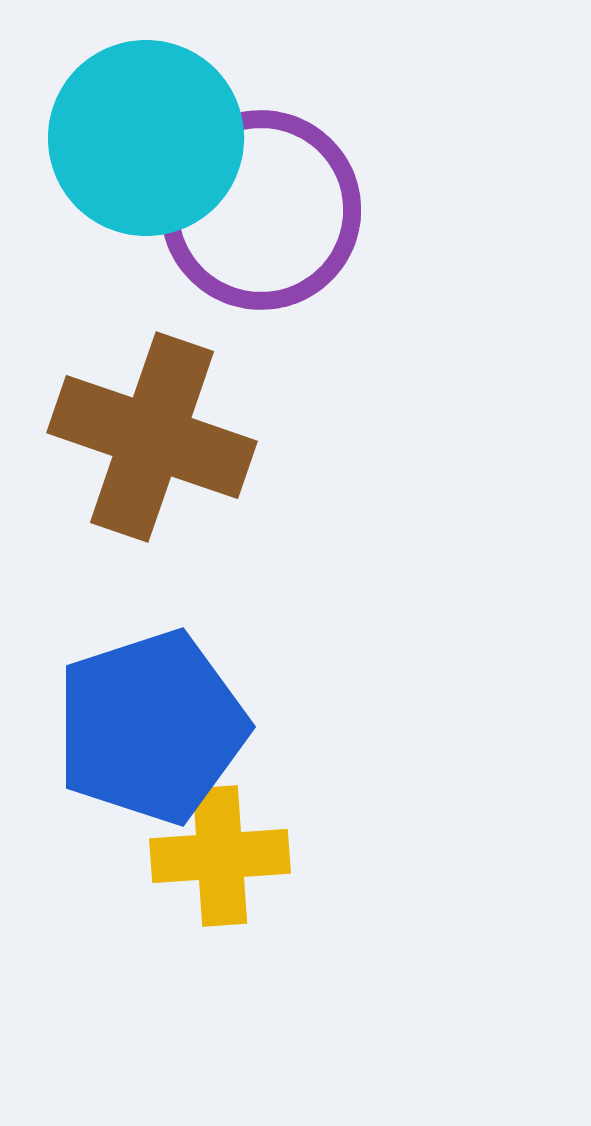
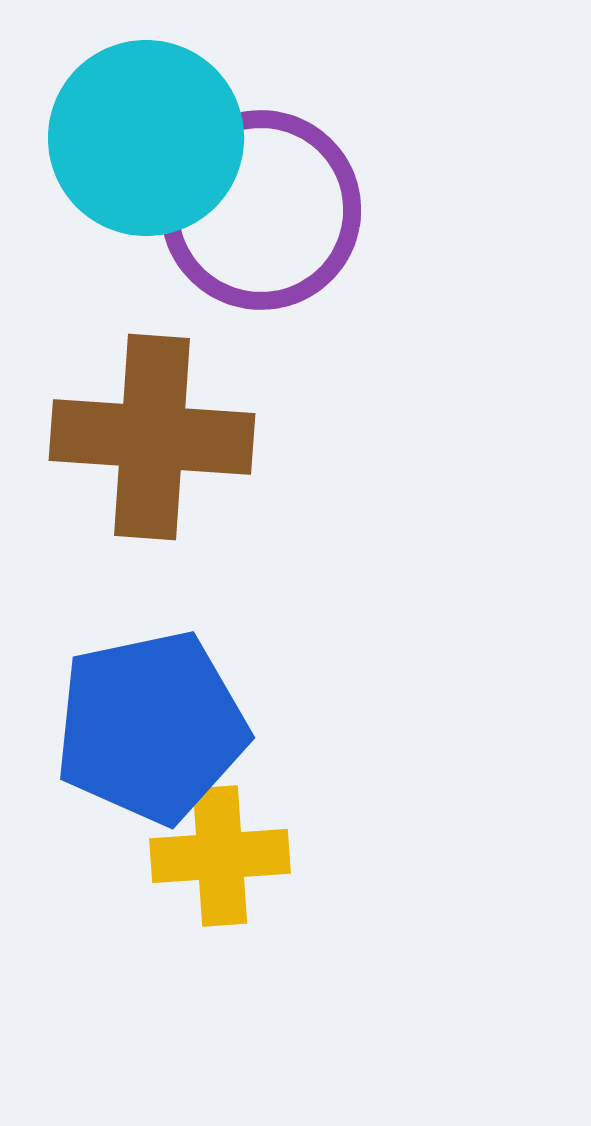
brown cross: rotated 15 degrees counterclockwise
blue pentagon: rotated 6 degrees clockwise
